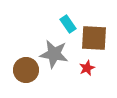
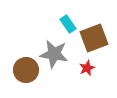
brown square: rotated 24 degrees counterclockwise
